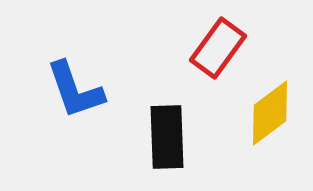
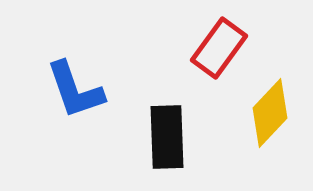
red rectangle: moved 1 px right
yellow diamond: rotated 10 degrees counterclockwise
